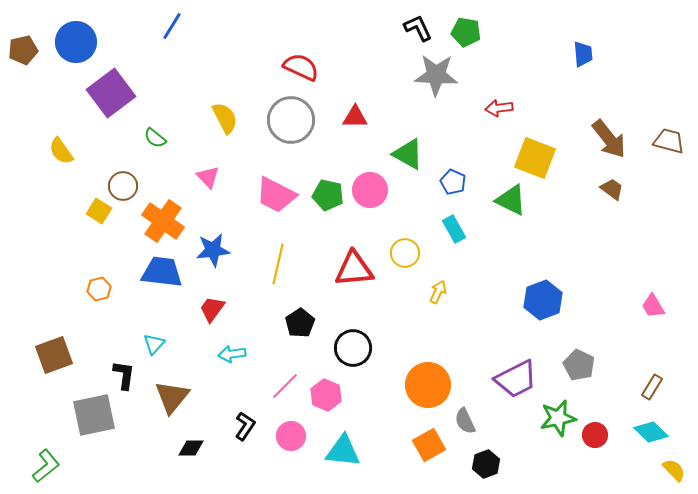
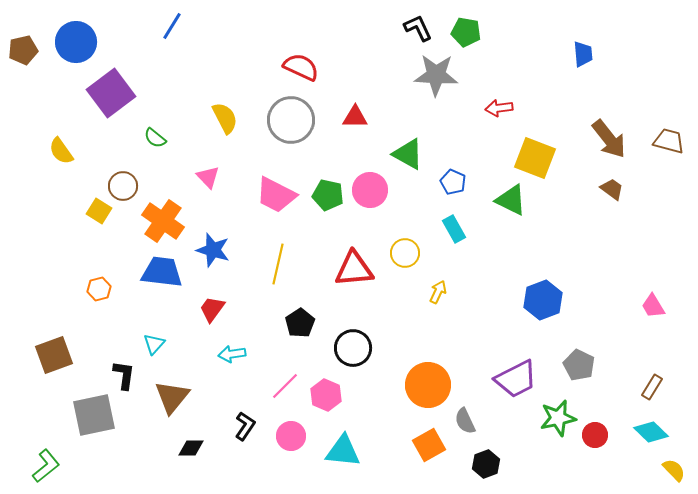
blue star at (213, 250): rotated 24 degrees clockwise
